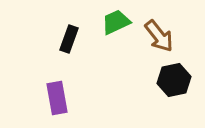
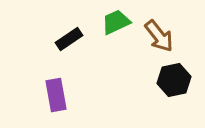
black rectangle: rotated 36 degrees clockwise
purple rectangle: moved 1 px left, 3 px up
